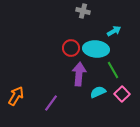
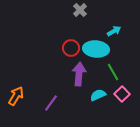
gray cross: moved 3 px left, 1 px up; rotated 32 degrees clockwise
green line: moved 2 px down
cyan semicircle: moved 3 px down
